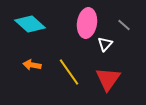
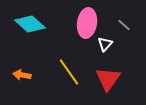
orange arrow: moved 10 px left, 10 px down
